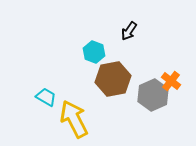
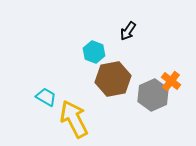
black arrow: moved 1 px left
